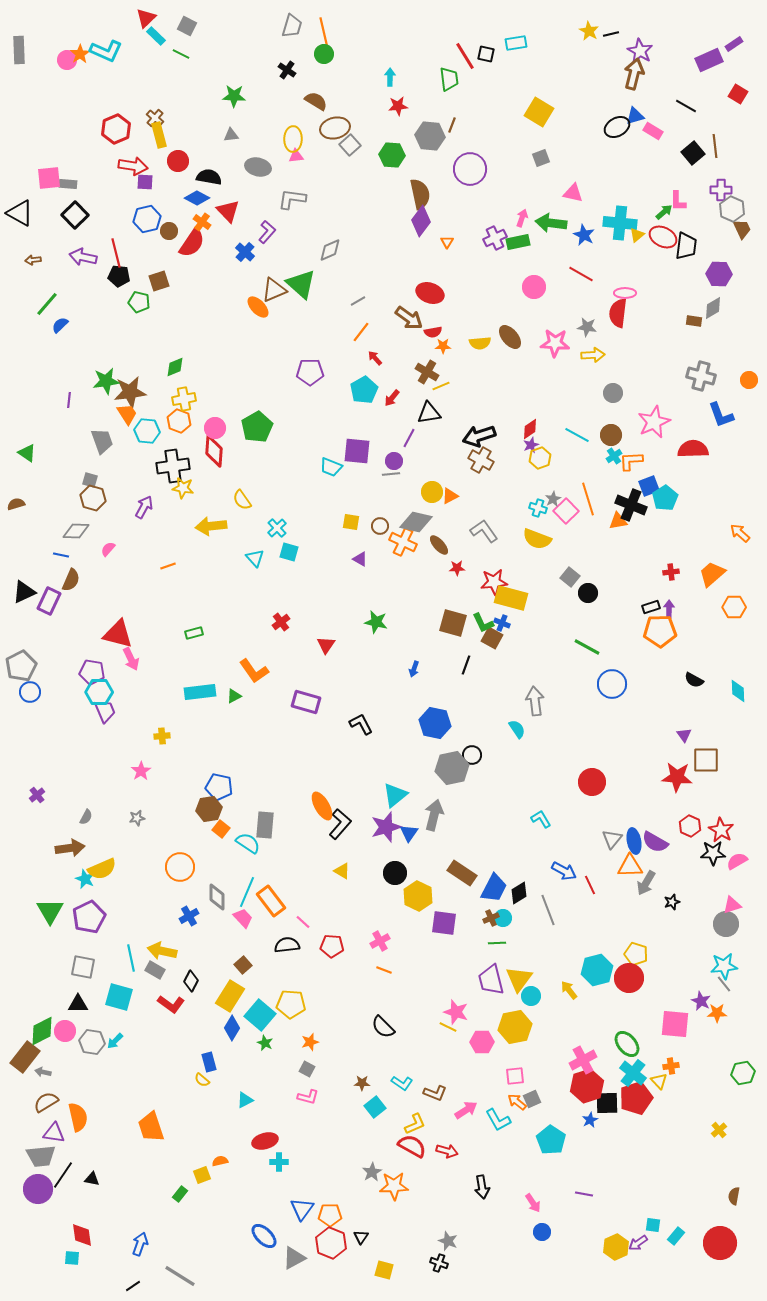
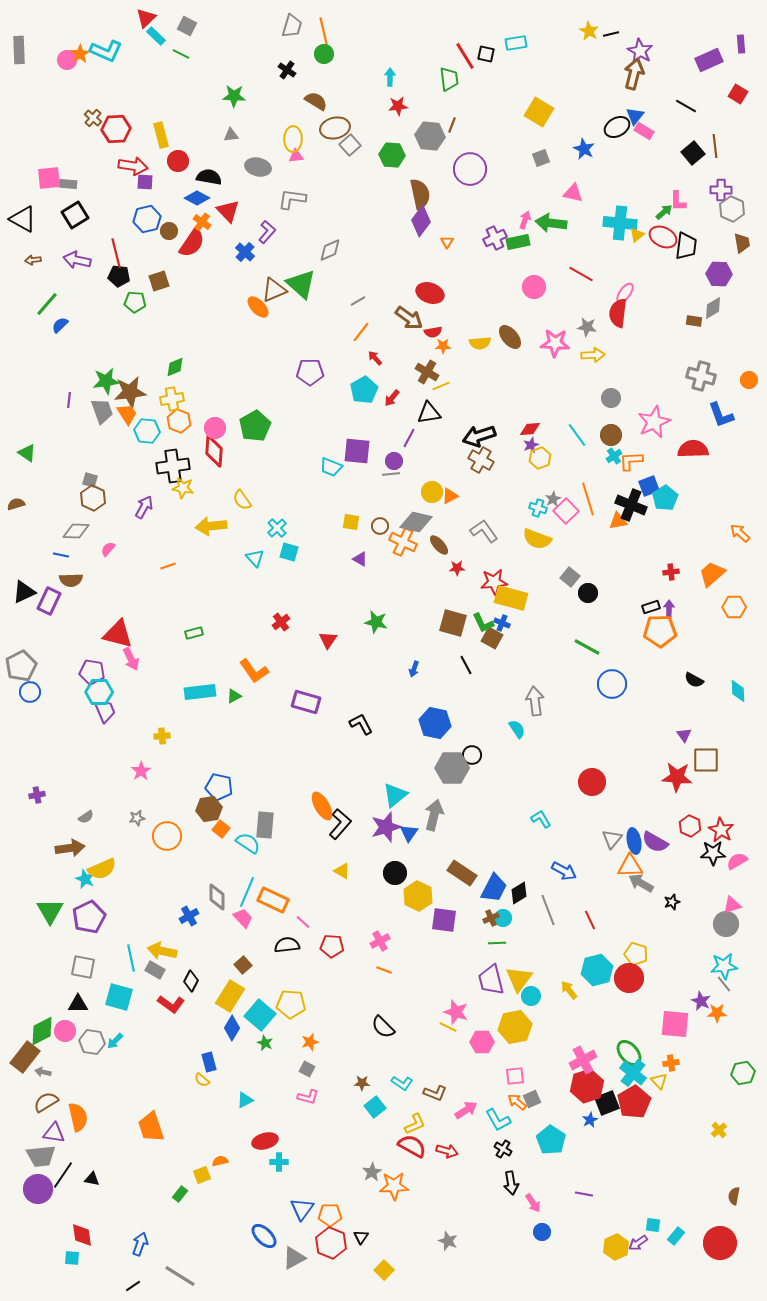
purple rectangle at (734, 44): moved 7 px right; rotated 60 degrees counterclockwise
blue triangle at (635, 116): rotated 36 degrees counterclockwise
brown cross at (155, 118): moved 62 px left
red hexagon at (116, 129): rotated 20 degrees clockwise
pink rectangle at (653, 131): moved 9 px left
yellow rectangle at (159, 135): moved 2 px right
black triangle at (20, 213): moved 3 px right, 6 px down
black square at (75, 215): rotated 12 degrees clockwise
pink arrow at (522, 218): moved 3 px right, 2 px down
brown trapezoid at (742, 229): moved 14 px down; rotated 15 degrees clockwise
blue star at (584, 235): moved 86 px up
purple arrow at (83, 257): moved 6 px left, 3 px down
pink ellipse at (625, 293): rotated 55 degrees counterclockwise
green pentagon at (139, 302): moved 4 px left; rotated 10 degrees counterclockwise
gray circle at (613, 393): moved 2 px left, 5 px down
yellow cross at (184, 399): moved 12 px left
green pentagon at (257, 427): moved 2 px left, 1 px up
red diamond at (530, 429): rotated 30 degrees clockwise
cyan line at (577, 435): rotated 25 degrees clockwise
gray trapezoid at (102, 441): moved 30 px up
brown hexagon at (93, 498): rotated 10 degrees clockwise
brown semicircle at (71, 580): rotated 65 degrees clockwise
red triangle at (326, 645): moved 2 px right, 5 px up
black line at (466, 665): rotated 48 degrees counterclockwise
gray hexagon at (452, 768): rotated 12 degrees clockwise
purple cross at (37, 795): rotated 28 degrees clockwise
gray semicircle at (86, 817): rotated 28 degrees clockwise
orange circle at (180, 867): moved 13 px left, 31 px up
gray arrow at (646, 883): moved 5 px left; rotated 90 degrees clockwise
red line at (590, 885): moved 35 px down
orange rectangle at (271, 901): moved 2 px right, 1 px up; rotated 28 degrees counterclockwise
purple square at (444, 923): moved 3 px up
green ellipse at (627, 1044): moved 2 px right, 9 px down
orange cross at (671, 1066): moved 3 px up
red pentagon at (636, 1098): moved 2 px left, 4 px down; rotated 12 degrees counterclockwise
black square at (607, 1103): rotated 20 degrees counterclockwise
black arrow at (482, 1187): moved 29 px right, 4 px up
black cross at (439, 1263): moved 64 px right, 114 px up; rotated 12 degrees clockwise
yellow square at (384, 1270): rotated 30 degrees clockwise
